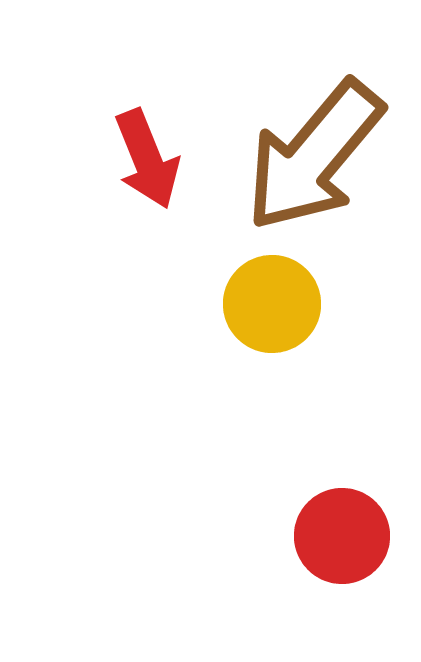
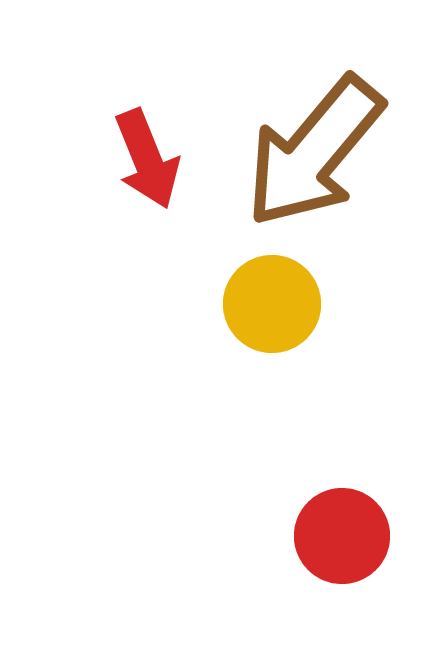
brown arrow: moved 4 px up
